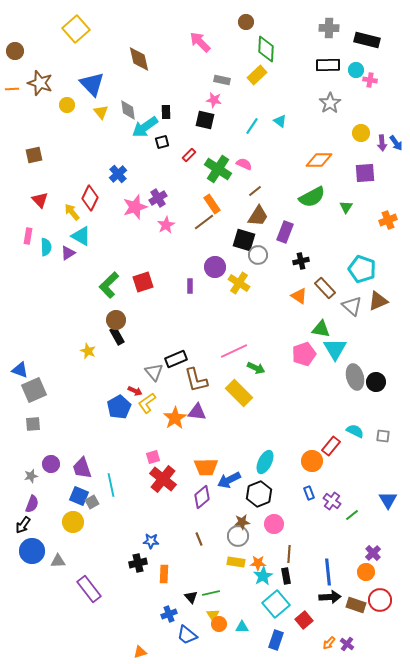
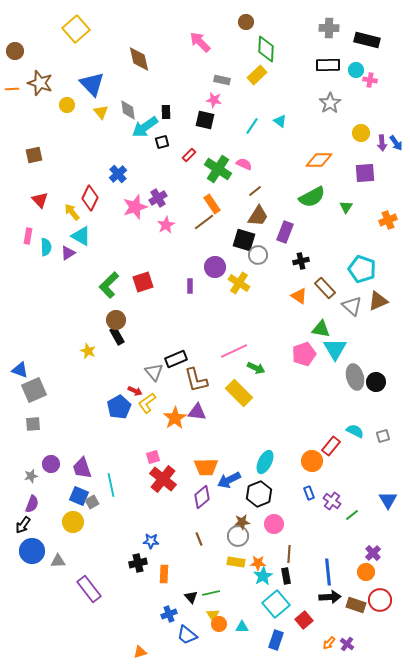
gray square at (383, 436): rotated 24 degrees counterclockwise
